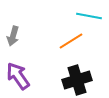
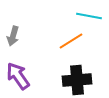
black cross: rotated 12 degrees clockwise
